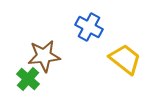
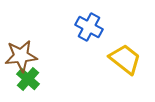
brown star: moved 23 px left
